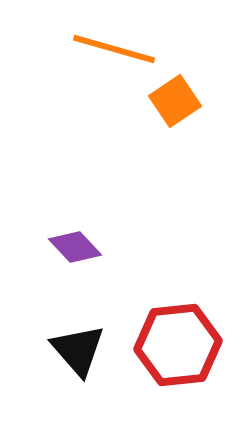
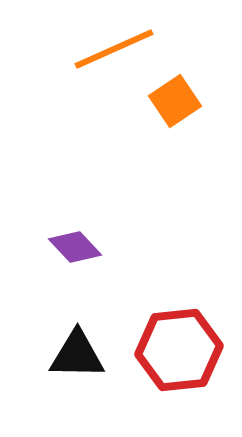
orange line: rotated 40 degrees counterclockwise
red hexagon: moved 1 px right, 5 px down
black triangle: moved 1 px left, 5 px down; rotated 48 degrees counterclockwise
